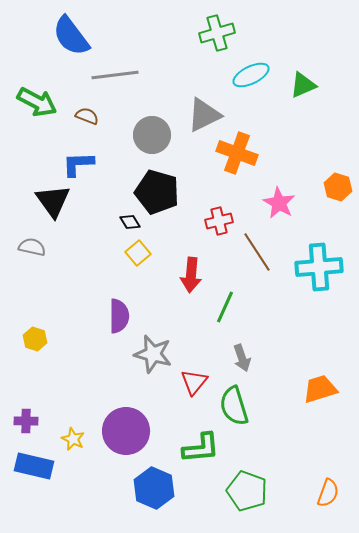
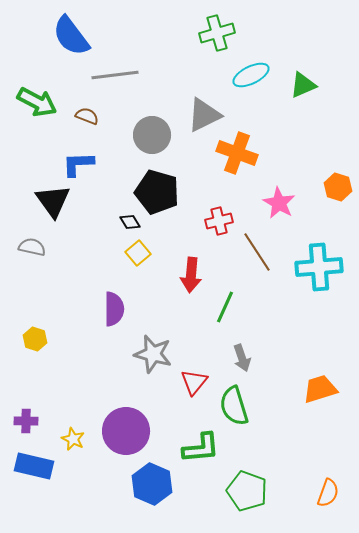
purple semicircle: moved 5 px left, 7 px up
blue hexagon: moved 2 px left, 4 px up
